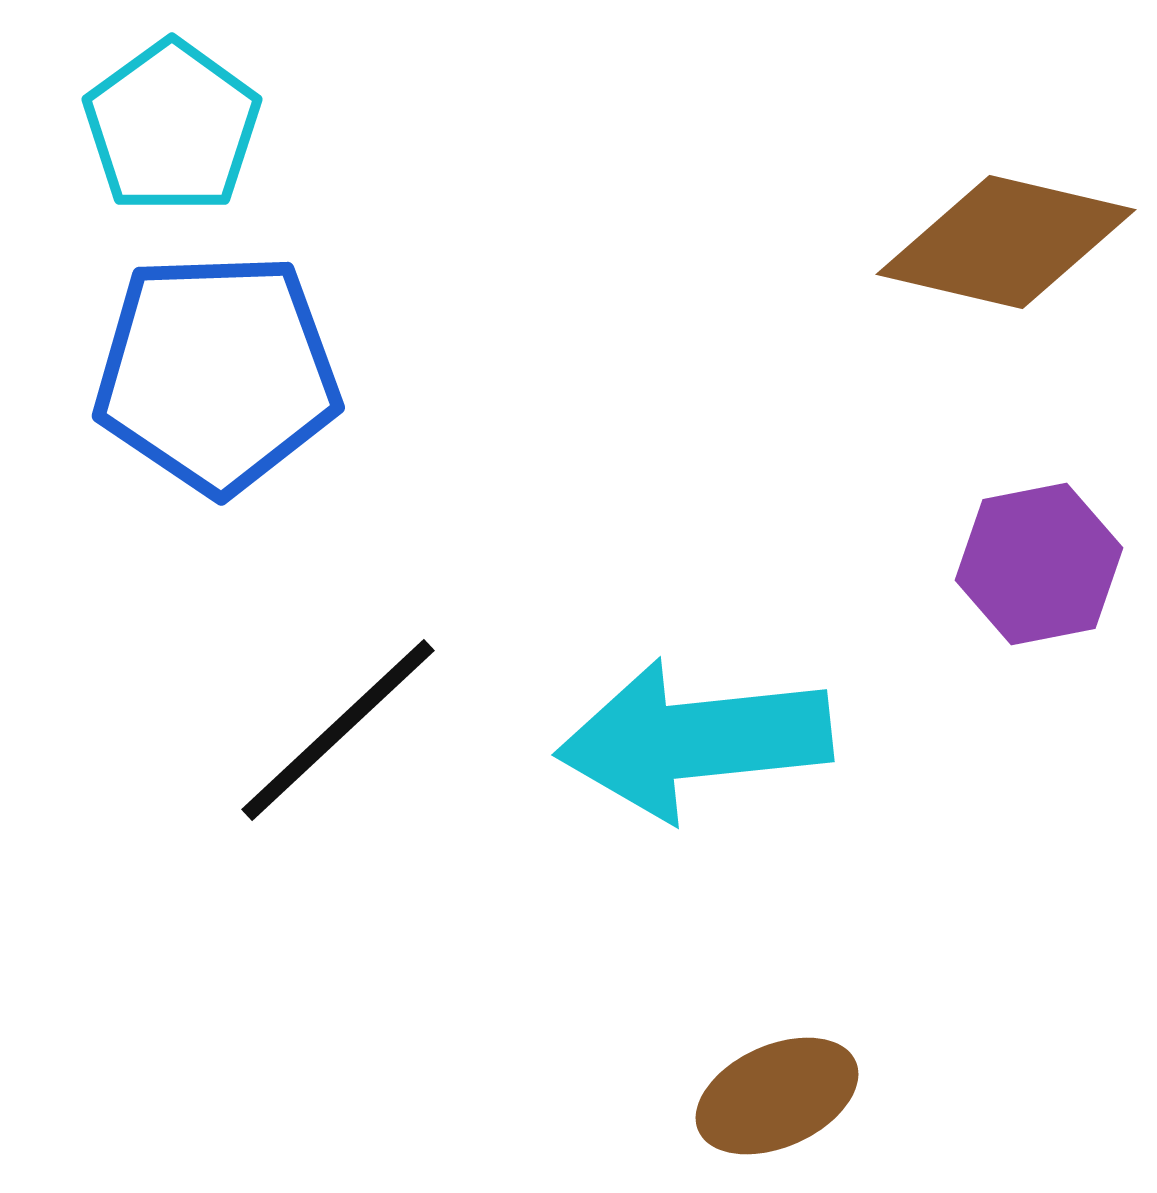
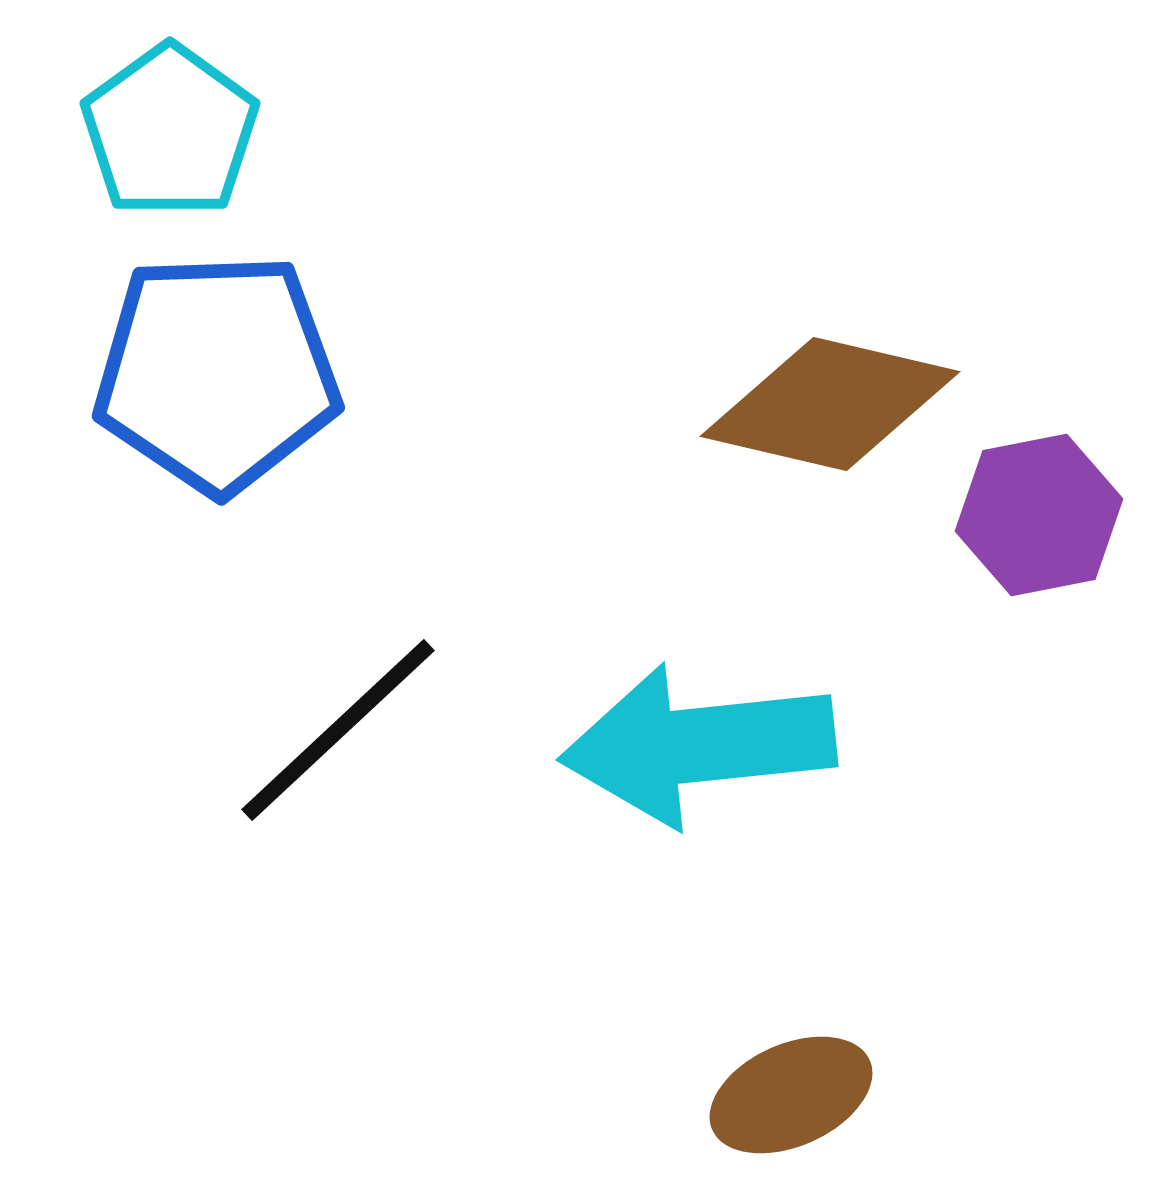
cyan pentagon: moved 2 px left, 4 px down
brown diamond: moved 176 px left, 162 px down
purple hexagon: moved 49 px up
cyan arrow: moved 4 px right, 5 px down
brown ellipse: moved 14 px right, 1 px up
